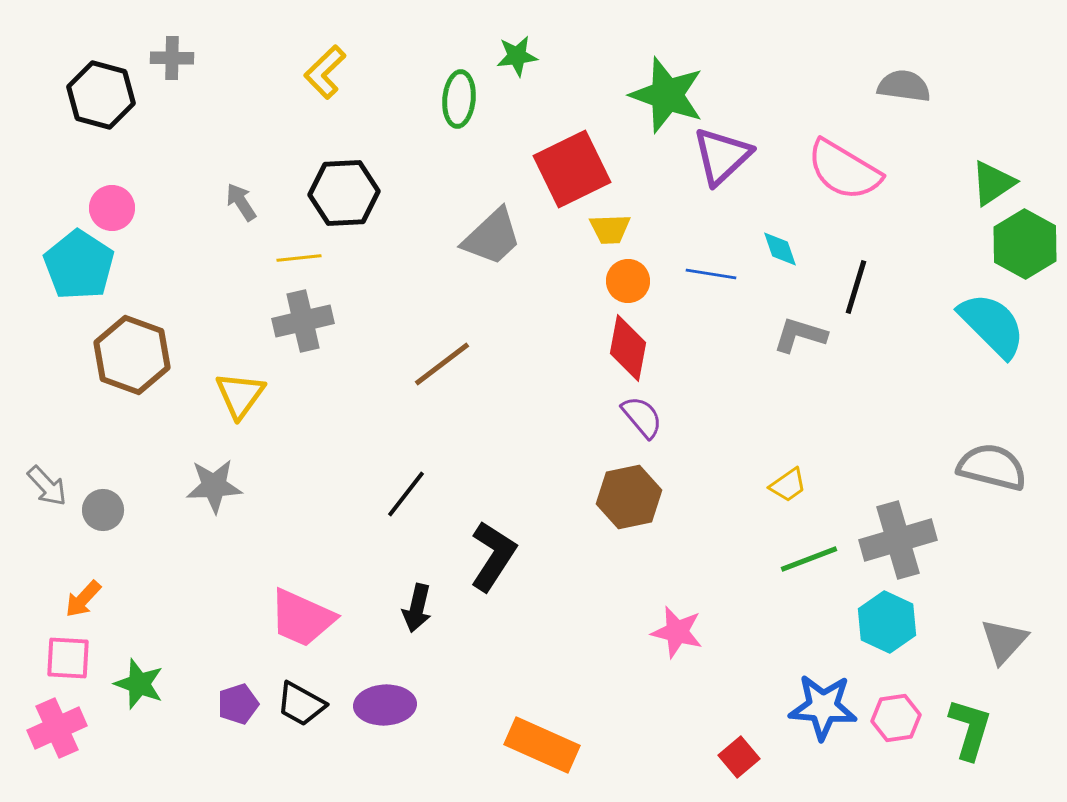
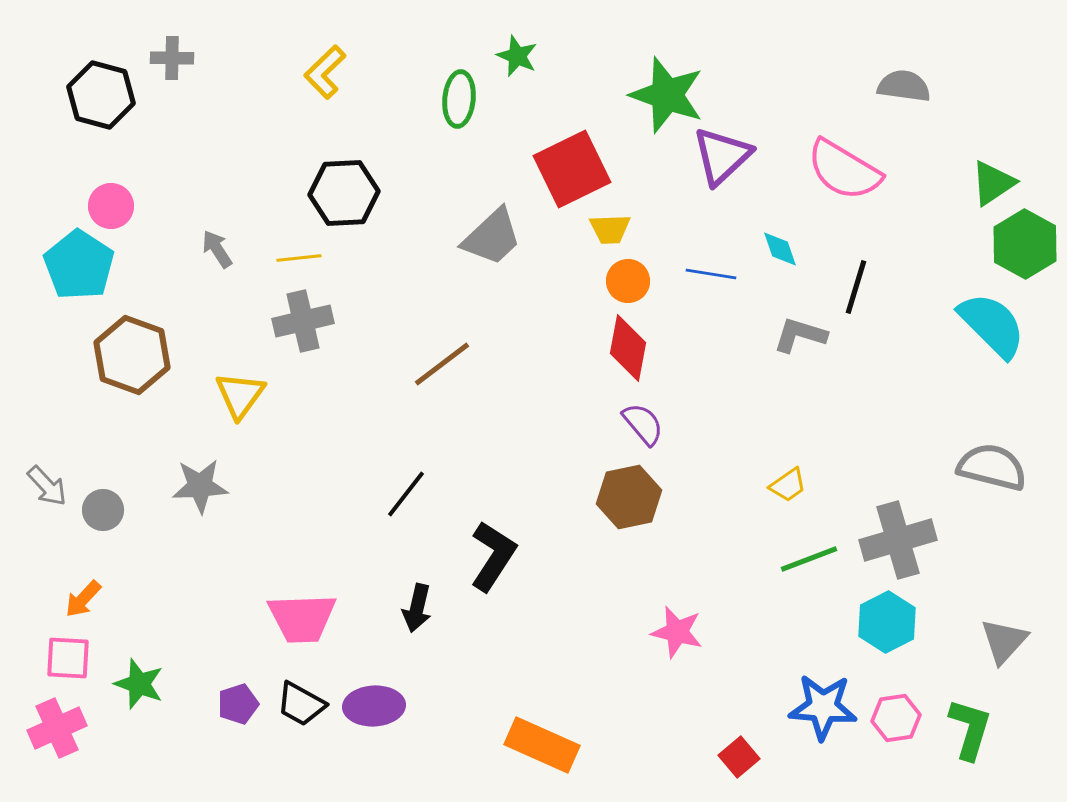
green star at (517, 56): rotated 30 degrees clockwise
gray arrow at (241, 202): moved 24 px left, 47 px down
pink circle at (112, 208): moved 1 px left, 2 px up
purple semicircle at (642, 417): moved 1 px right, 7 px down
gray star at (214, 486): moved 14 px left
pink trapezoid at (302, 618): rotated 26 degrees counterclockwise
cyan hexagon at (887, 622): rotated 8 degrees clockwise
purple ellipse at (385, 705): moved 11 px left, 1 px down
